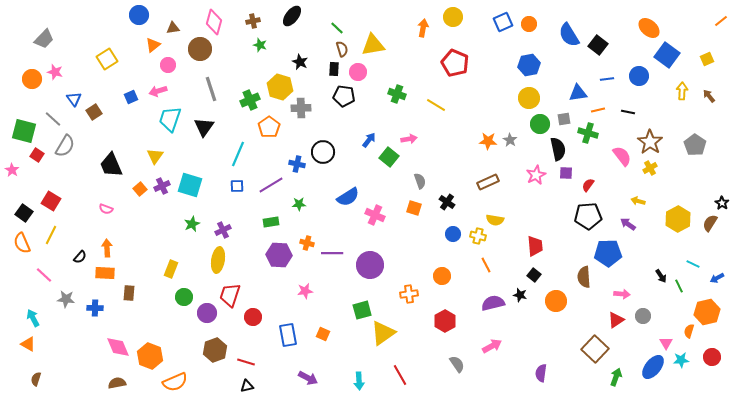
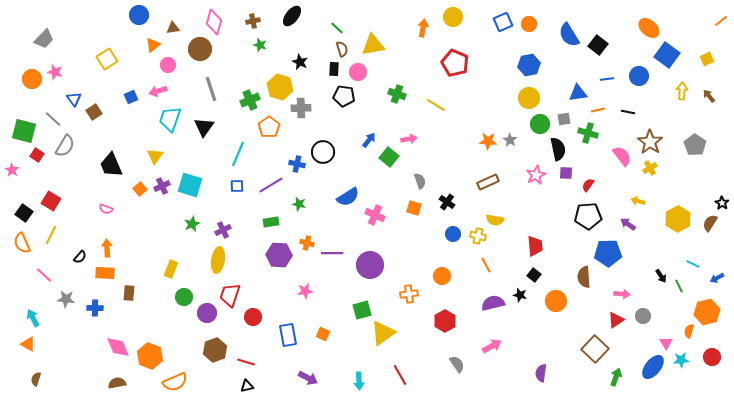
green star at (299, 204): rotated 16 degrees clockwise
